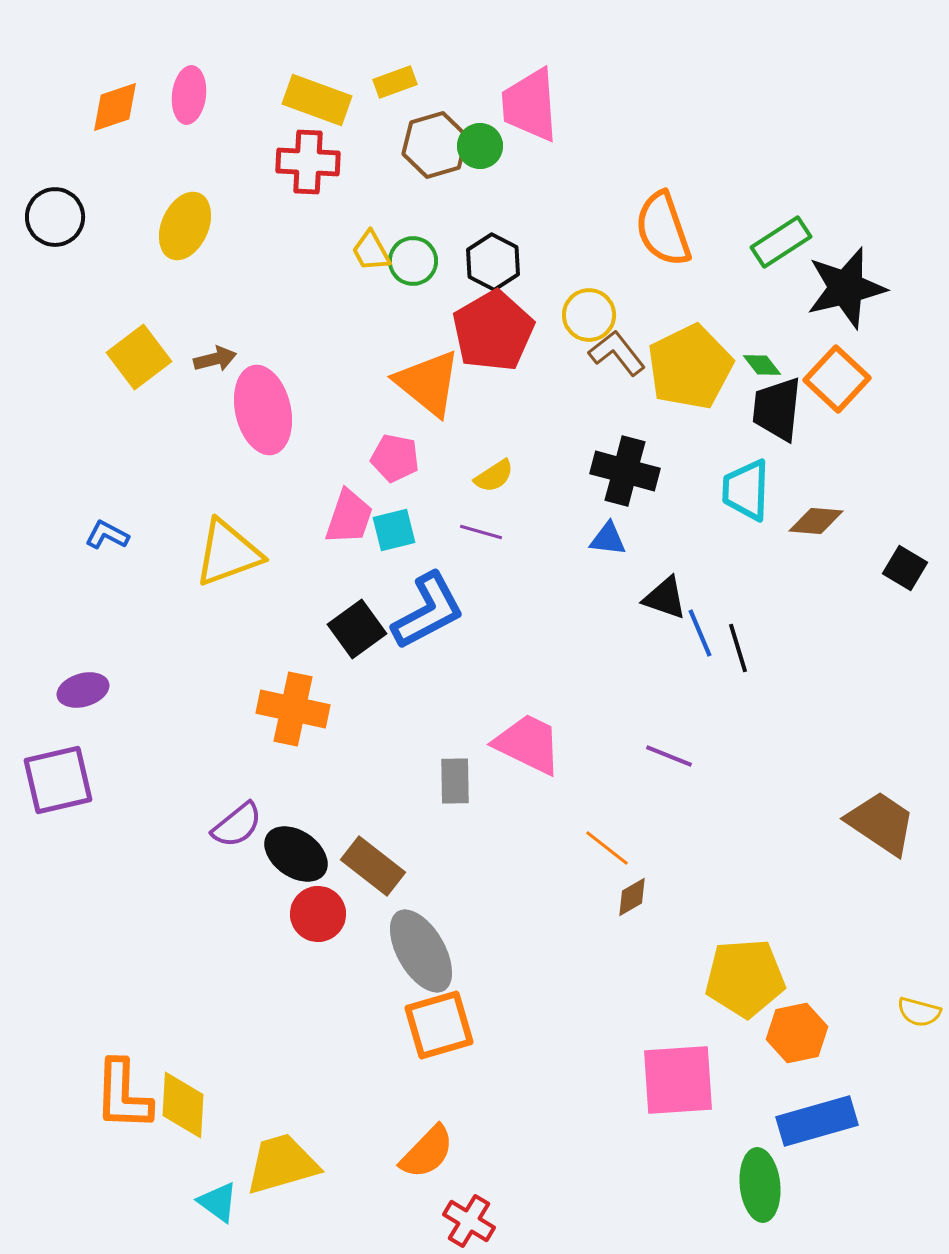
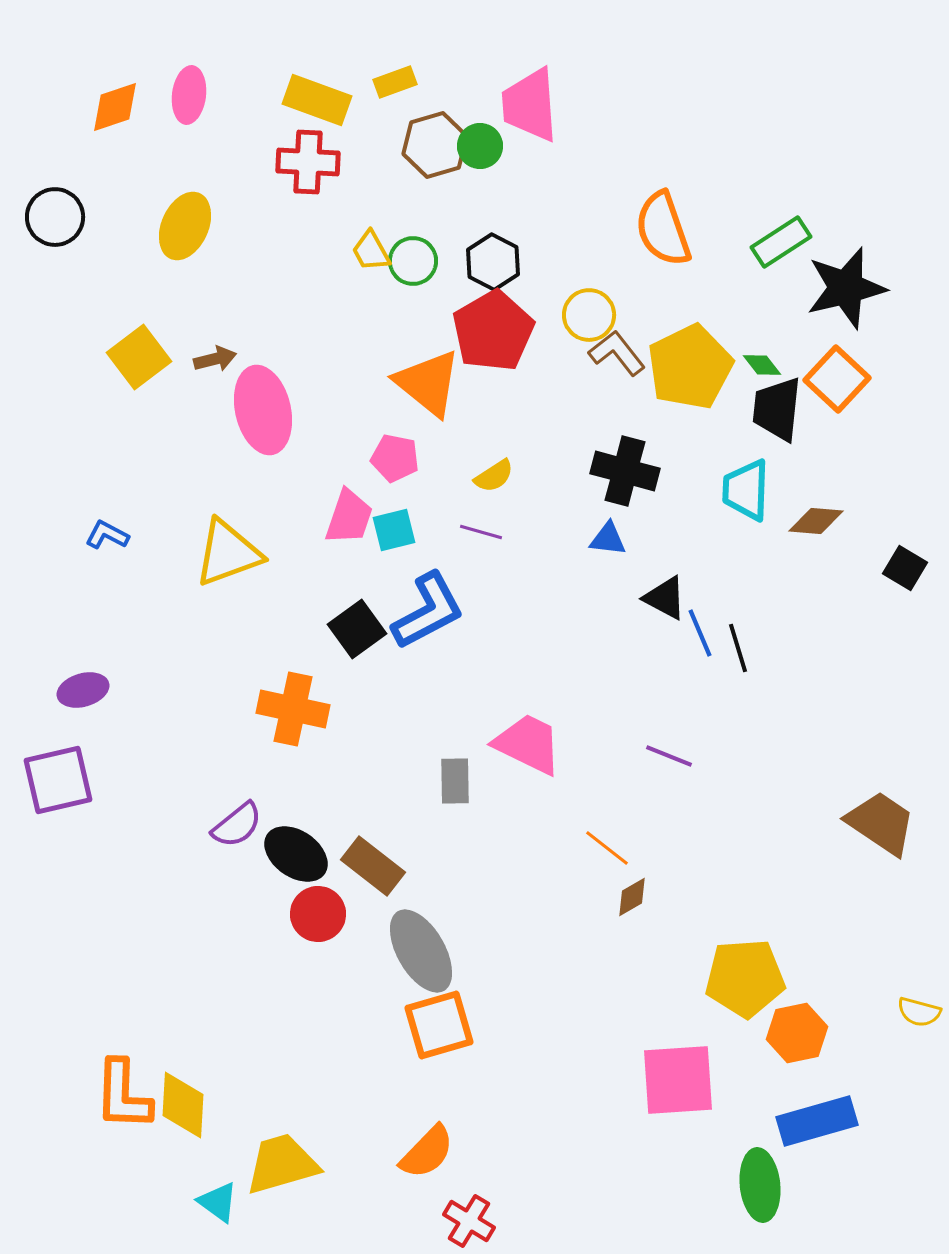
black triangle at (665, 598): rotated 9 degrees clockwise
